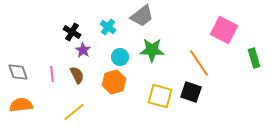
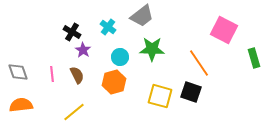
green star: moved 1 px up
